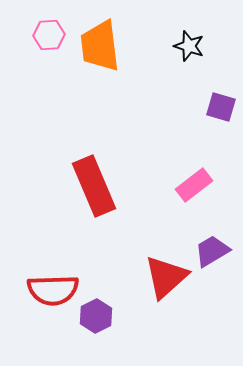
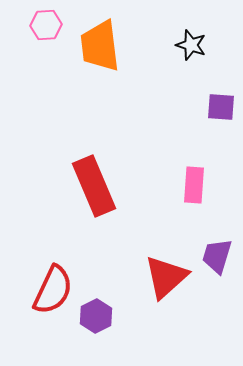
pink hexagon: moved 3 px left, 10 px up
black star: moved 2 px right, 1 px up
purple square: rotated 12 degrees counterclockwise
pink rectangle: rotated 48 degrees counterclockwise
purple trapezoid: moved 5 px right, 5 px down; rotated 42 degrees counterclockwise
red semicircle: rotated 63 degrees counterclockwise
